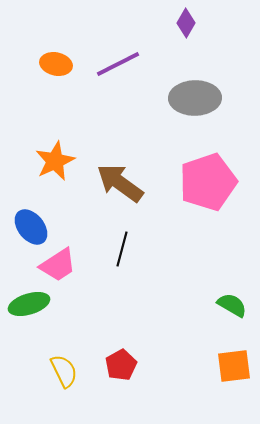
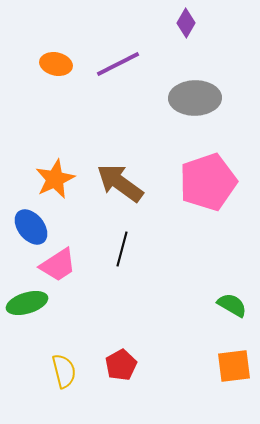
orange star: moved 18 px down
green ellipse: moved 2 px left, 1 px up
yellow semicircle: rotated 12 degrees clockwise
